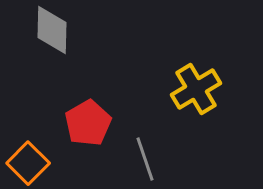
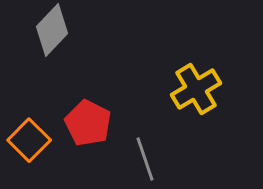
gray diamond: rotated 42 degrees clockwise
red pentagon: rotated 15 degrees counterclockwise
orange square: moved 1 px right, 23 px up
